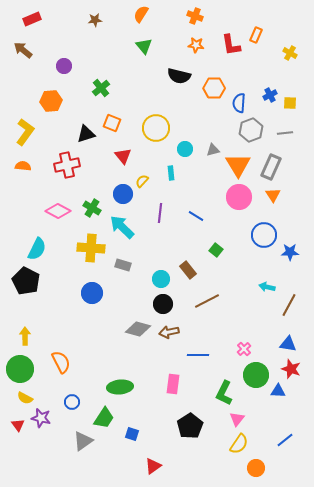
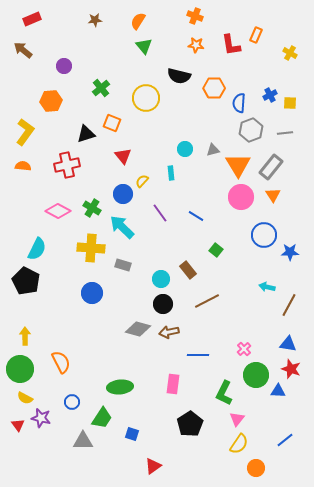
orange semicircle at (141, 14): moved 3 px left, 7 px down
yellow circle at (156, 128): moved 10 px left, 30 px up
gray rectangle at (271, 167): rotated 15 degrees clockwise
pink circle at (239, 197): moved 2 px right
purple line at (160, 213): rotated 42 degrees counterclockwise
green trapezoid at (104, 418): moved 2 px left
black pentagon at (190, 426): moved 2 px up
gray triangle at (83, 441): rotated 35 degrees clockwise
